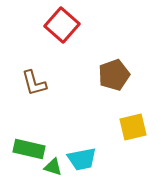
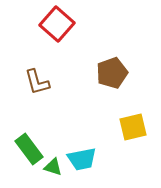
red square: moved 5 px left, 1 px up
brown pentagon: moved 2 px left, 2 px up
brown L-shape: moved 3 px right, 1 px up
green rectangle: rotated 40 degrees clockwise
